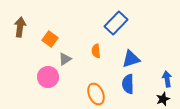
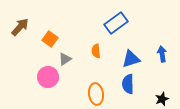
blue rectangle: rotated 10 degrees clockwise
brown arrow: rotated 36 degrees clockwise
blue arrow: moved 5 px left, 25 px up
orange ellipse: rotated 15 degrees clockwise
black star: moved 1 px left
